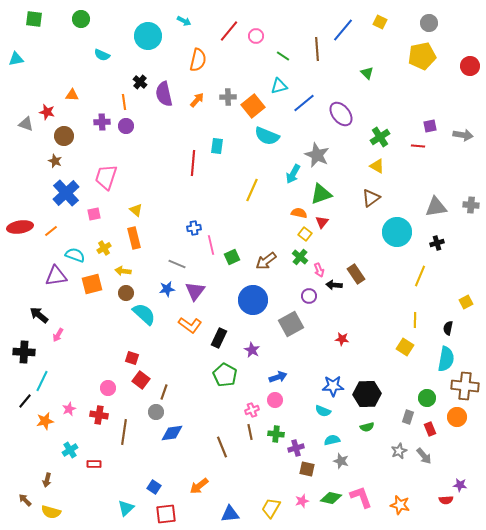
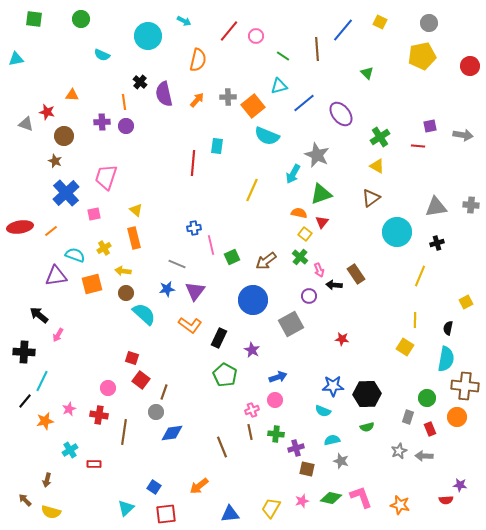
gray arrow at (424, 456): rotated 132 degrees clockwise
